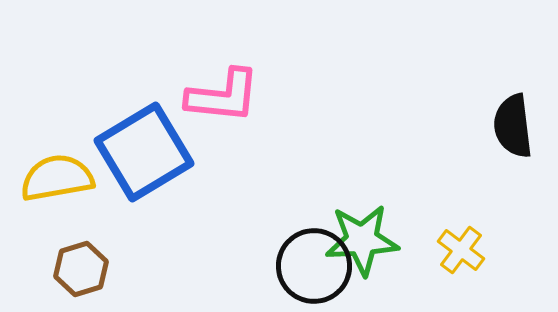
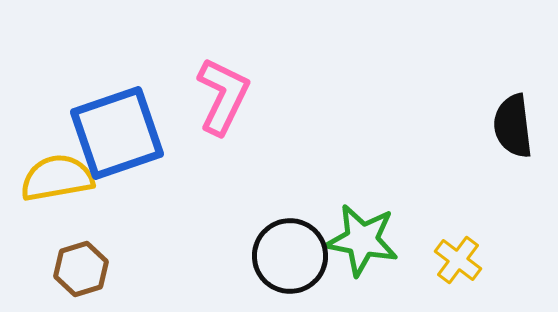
pink L-shape: rotated 70 degrees counterclockwise
blue square: moved 27 px left, 19 px up; rotated 12 degrees clockwise
green star: rotated 14 degrees clockwise
yellow cross: moved 3 px left, 10 px down
black circle: moved 24 px left, 10 px up
